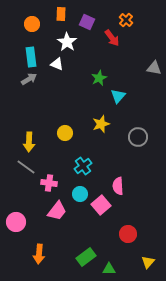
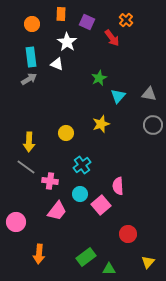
gray triangle: moved 5 px left, 26 px down
yellow circle: moved 1 px right
gray circle: moved 15 px right, 12 px up
cyan cross: moved 1 px left, 1 px up
pink cross: moved 1 px right, 2 px up
